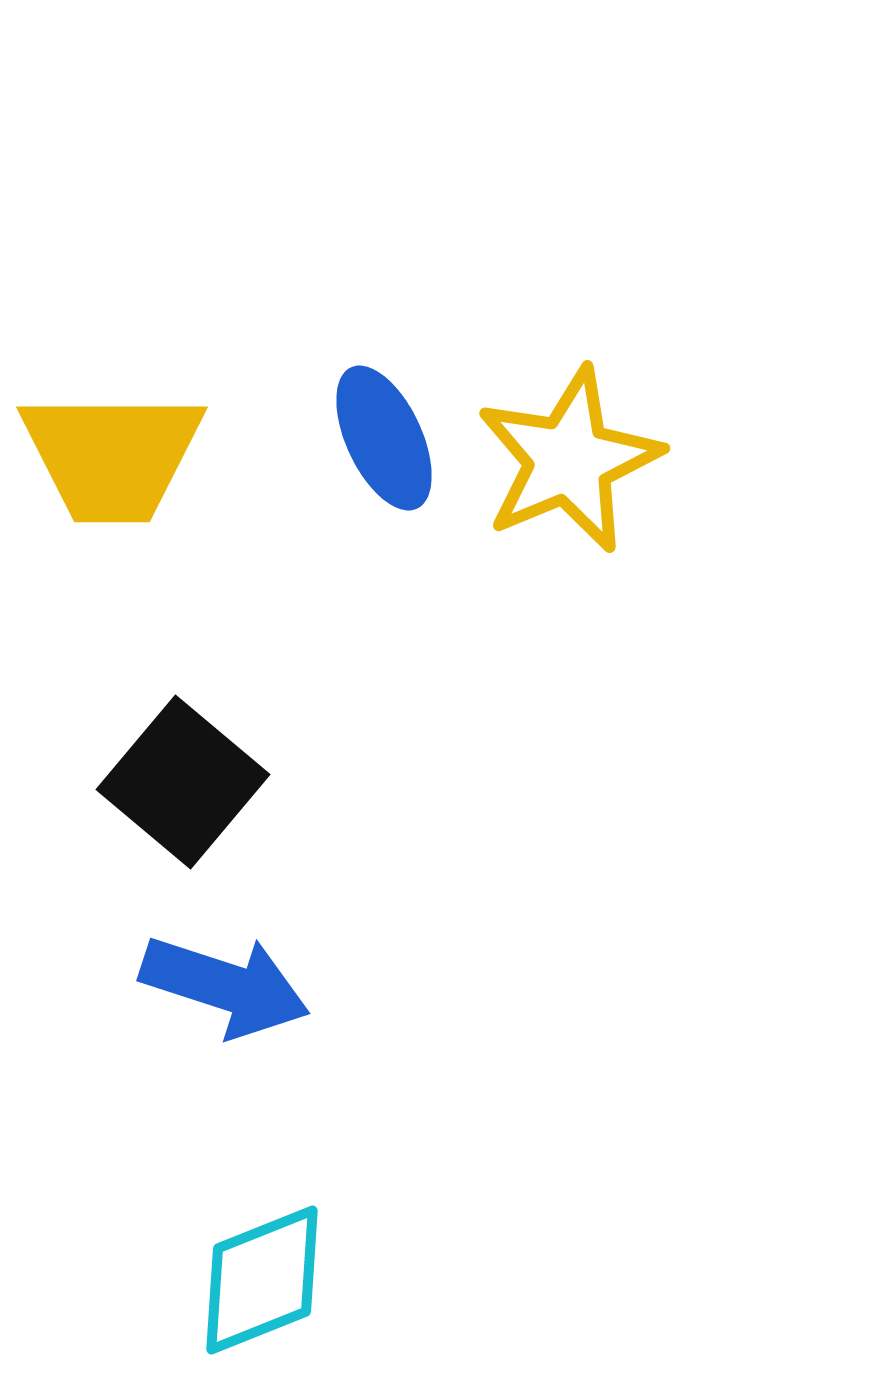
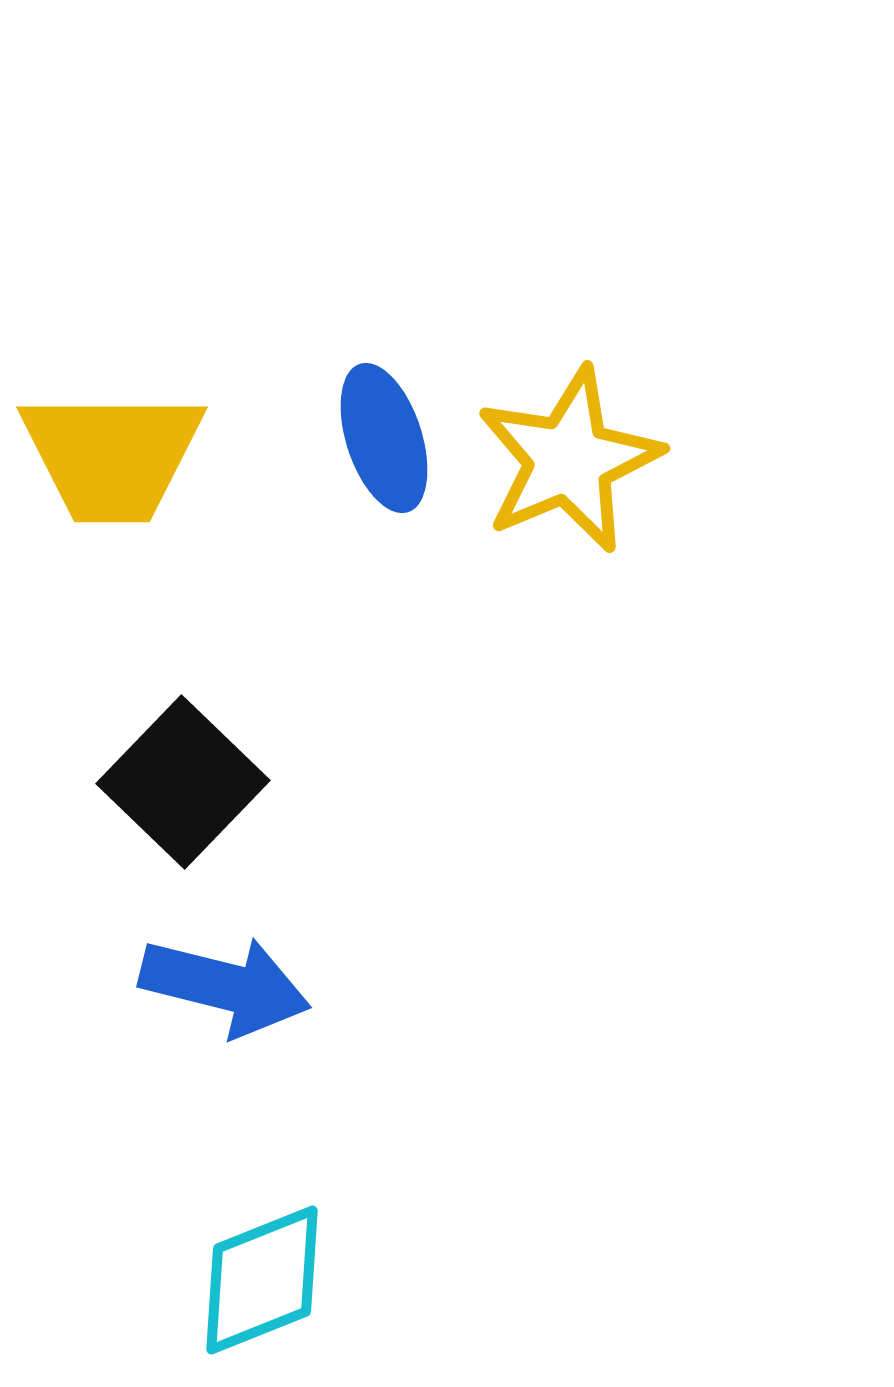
blue ellipse: rotated 7 degrees clockwise
black square: rotated 4 degrees clockwise
blue arrow: rotated 4 degrees counterclockwise
